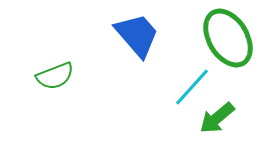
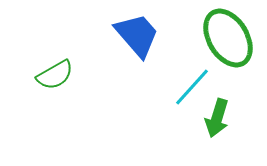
green semicircle: moved 1 px up; rotated 9 degrees counterclockwise
green arrow: rotated 33 degrees counterclockwise
